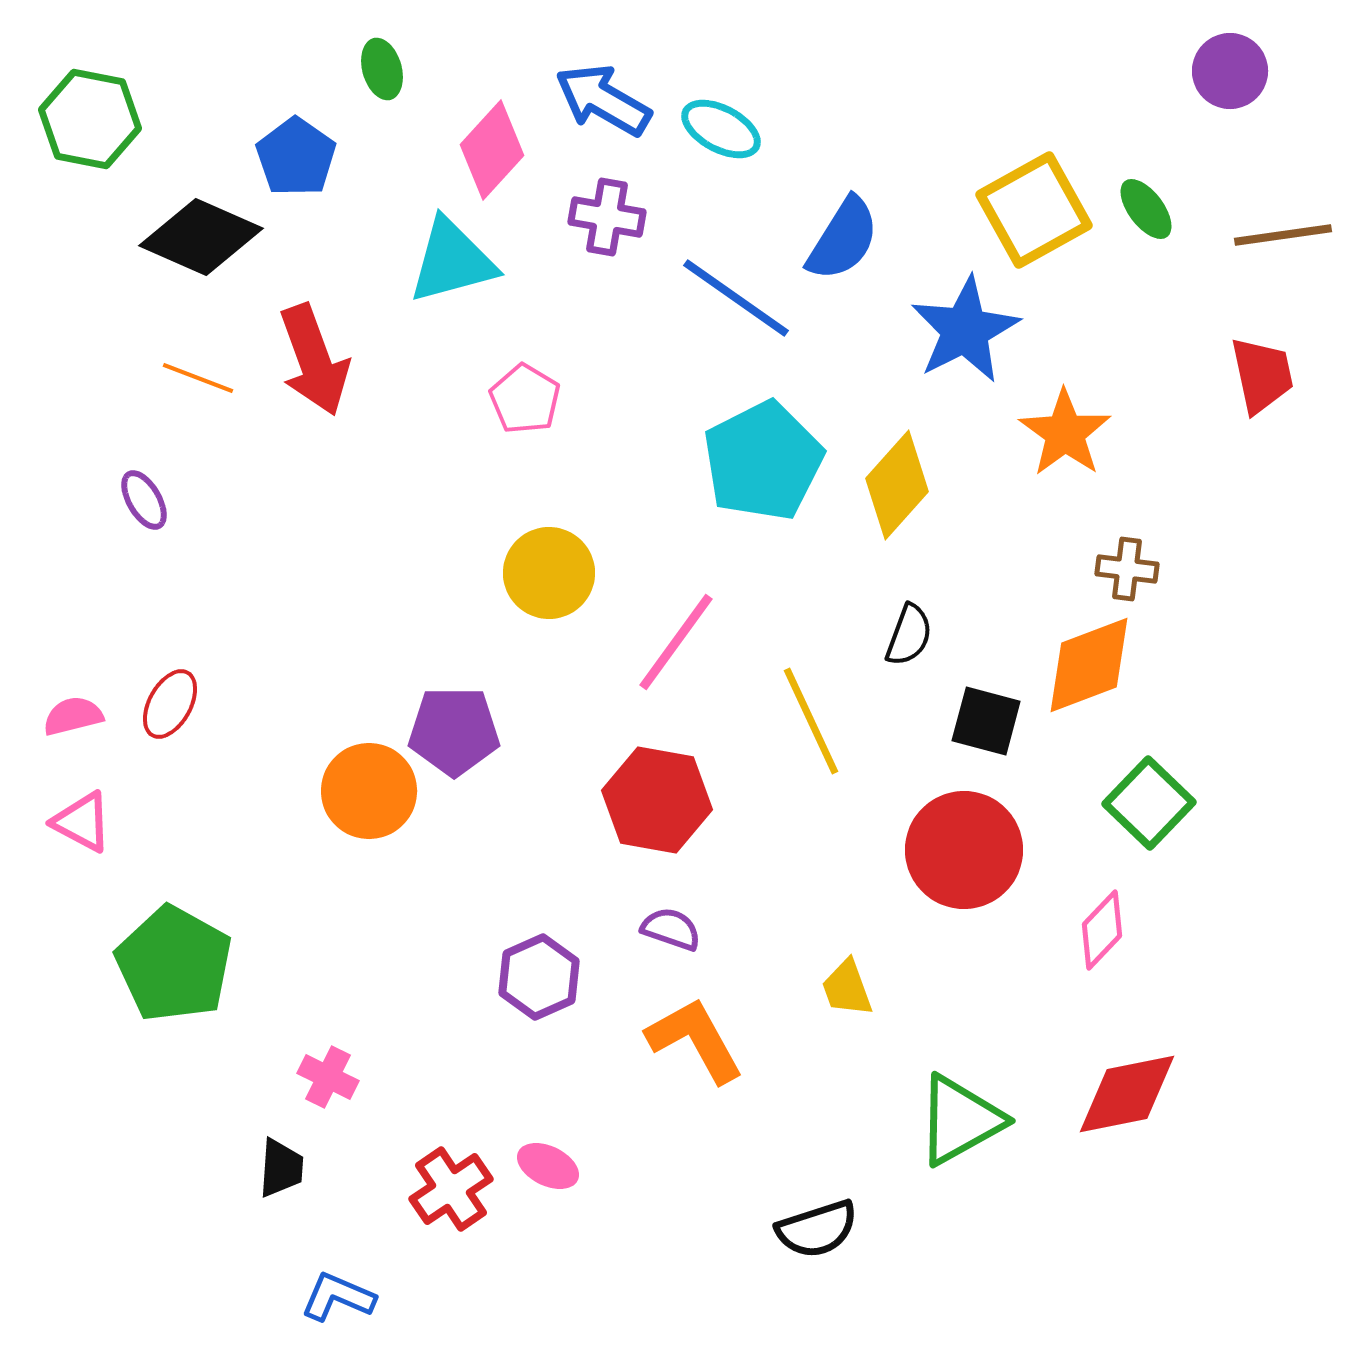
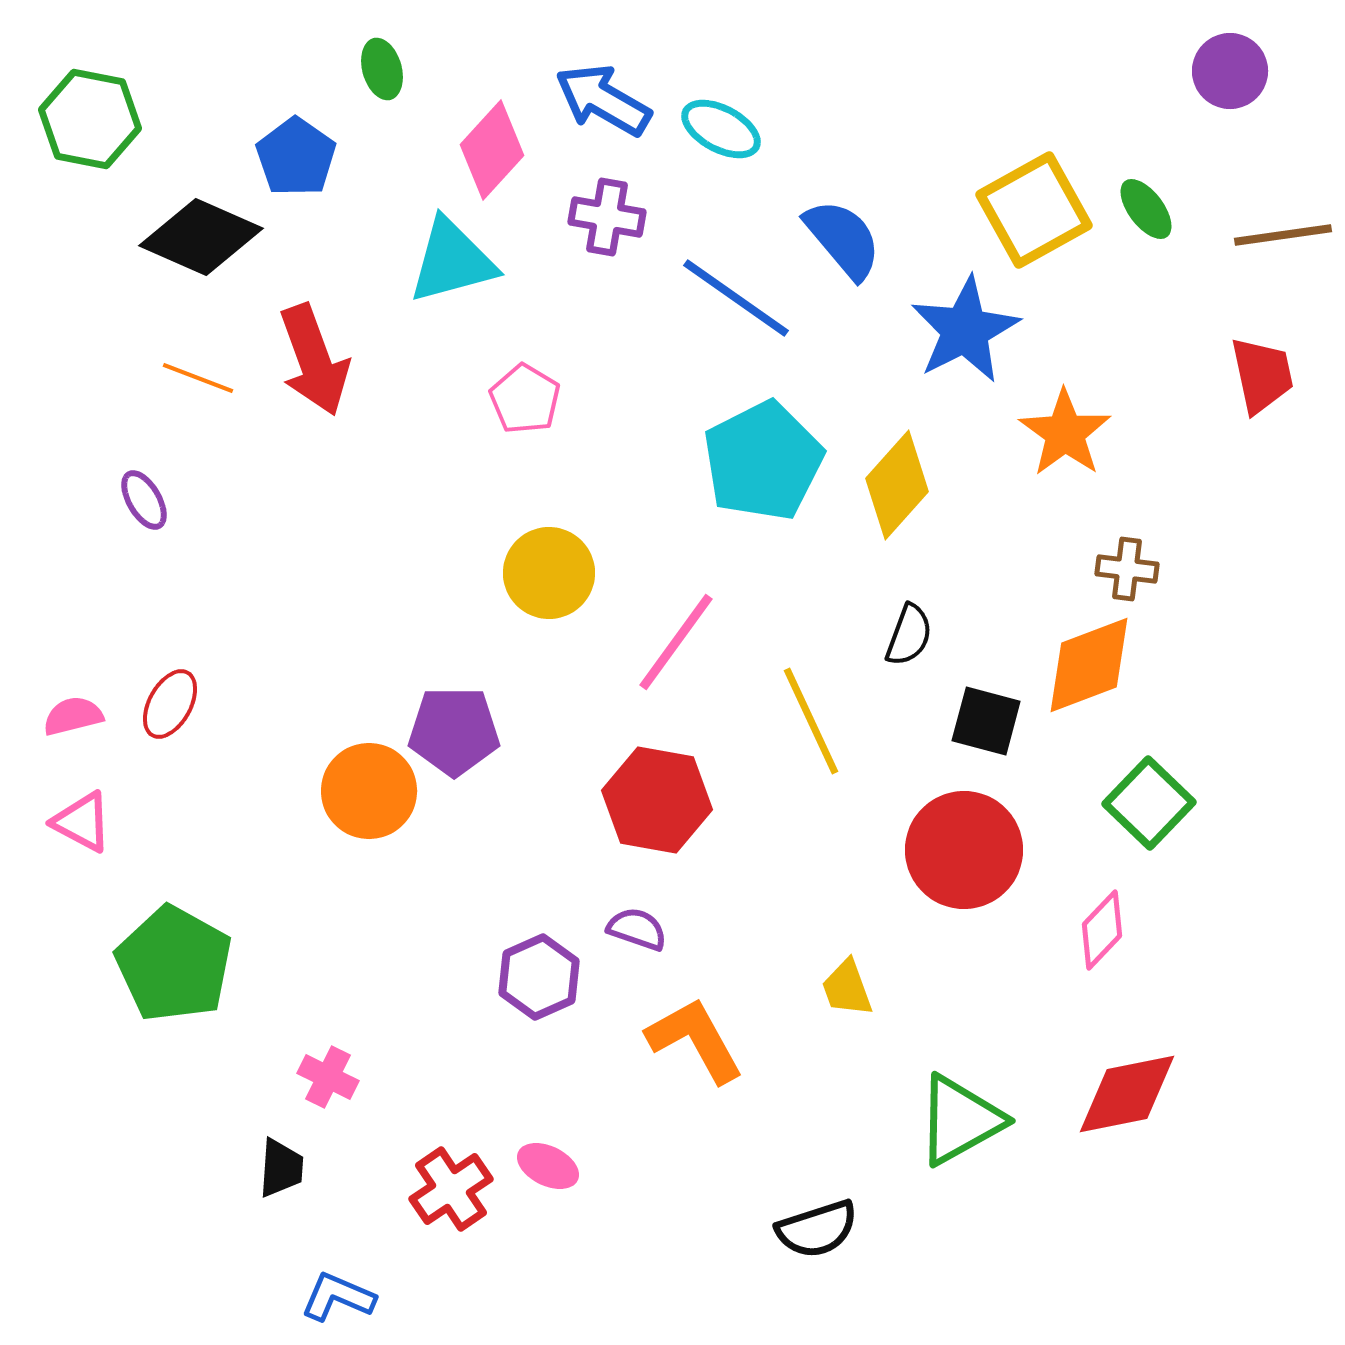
blue semicircle at (843, 239): rotated 72 degrees counterclockwise
purple semicircle at (671, 929): moved 34 px left
